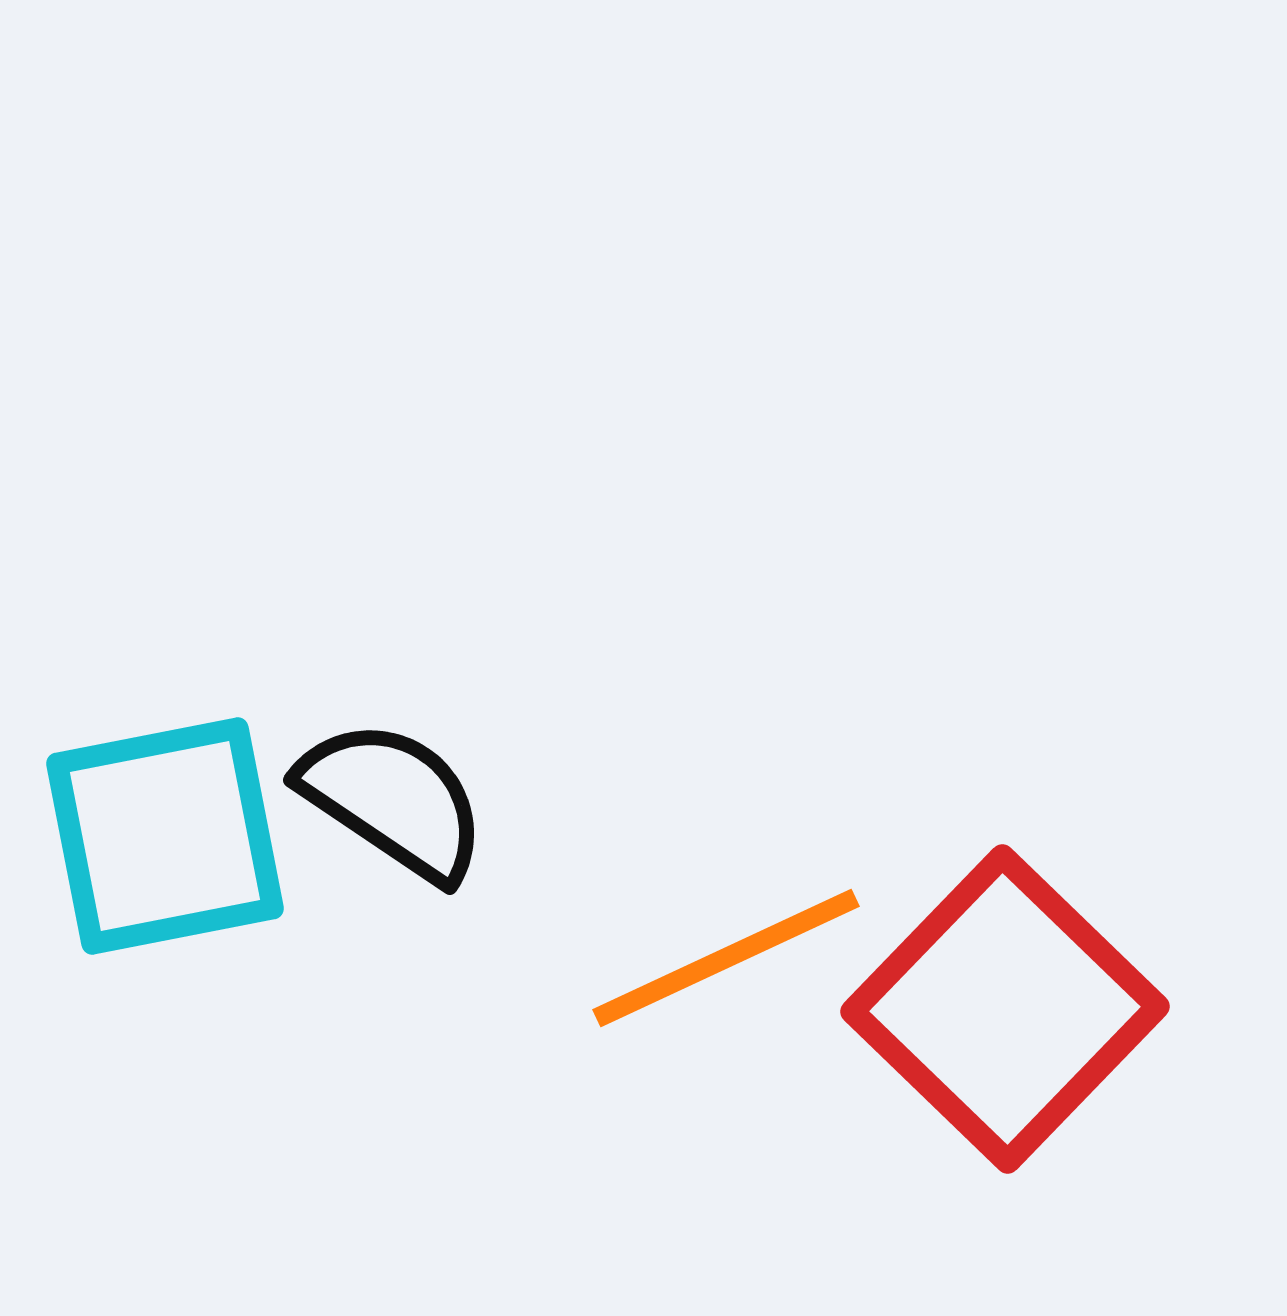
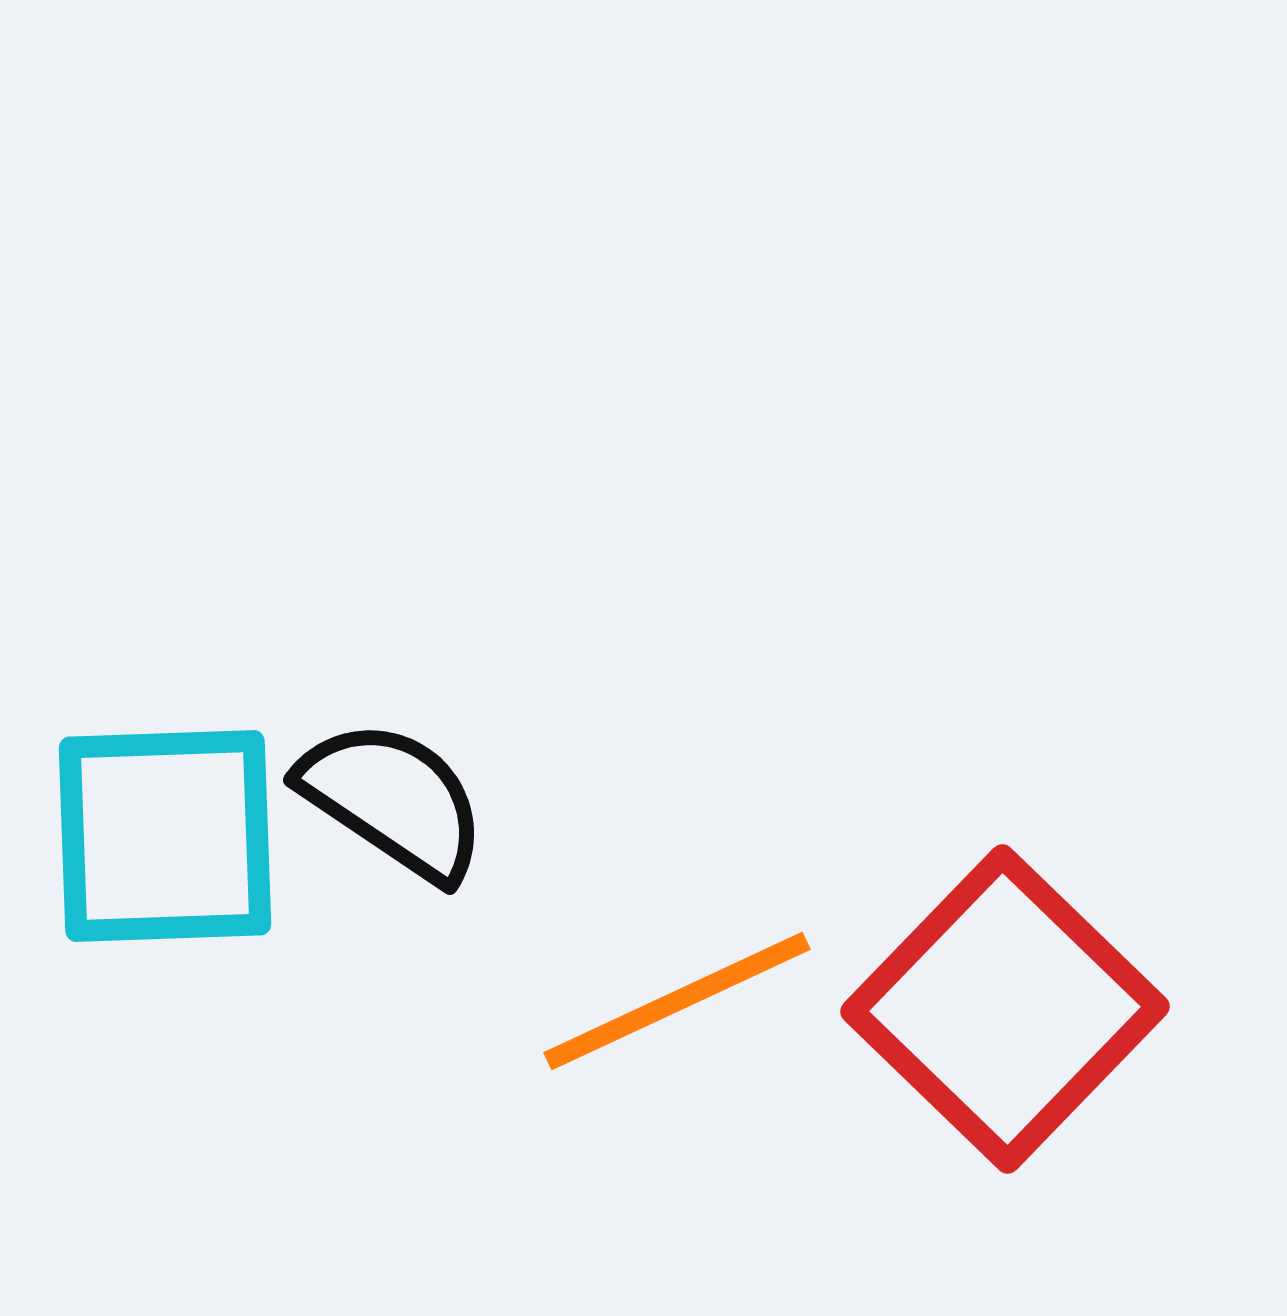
cyan square: rotated 9 degrees clockwise
orange line: moved 49 px left, 43 px down
